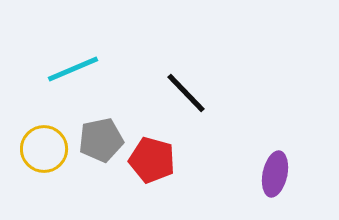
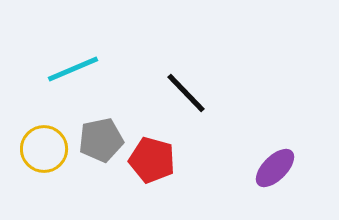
purple ellipse: moved 6 px up; rotated 33 degrees clockwise
